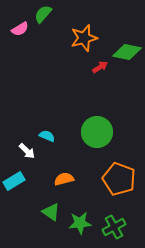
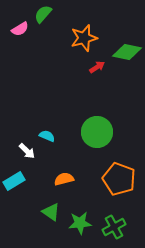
red arrow: moved 3 px left
